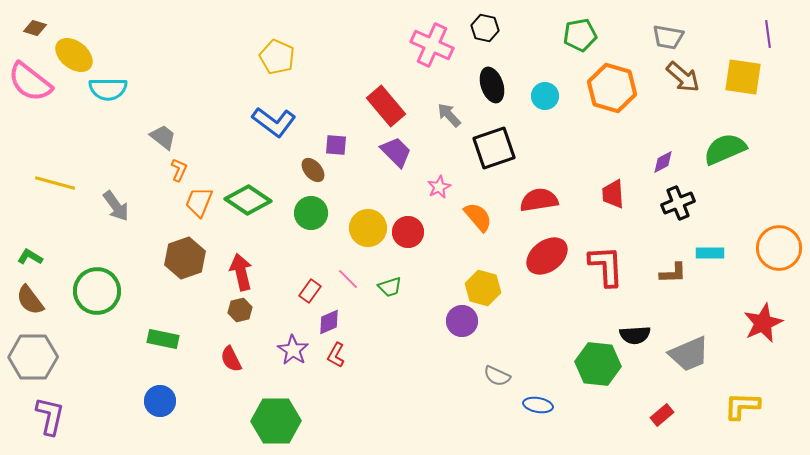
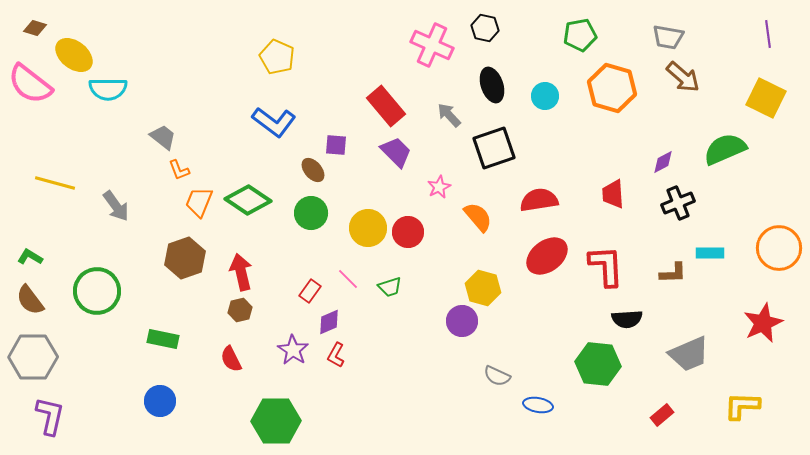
yellow square at (743, 77): moved 23 px right, 21 px down; rotated 18 degrees clockwise
pink semicircle at (30, 82): moved 2 px down
orange L-shape at (179, 170): rotated 135 degrees clockwise
black semicircle at (635, 335): moved 8 px left, 16 px up
